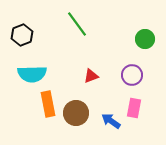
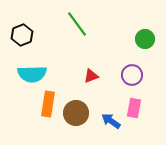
orange rectangle: rotated 20 degrees clockwise
